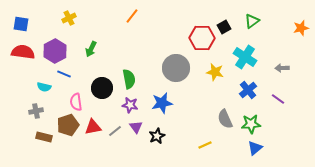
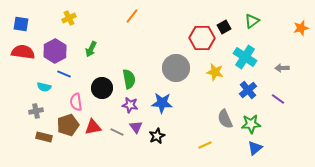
blue star: rotated 15 degrees clockwise
gray line: moved 2 px right, 1 px down; rotated 64 degrees clockwise
